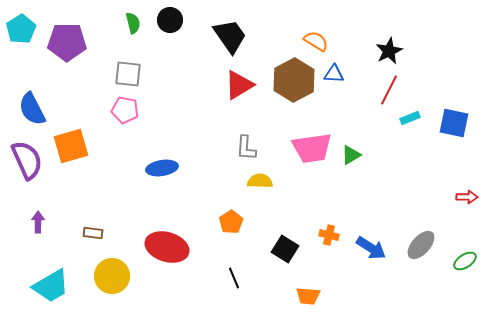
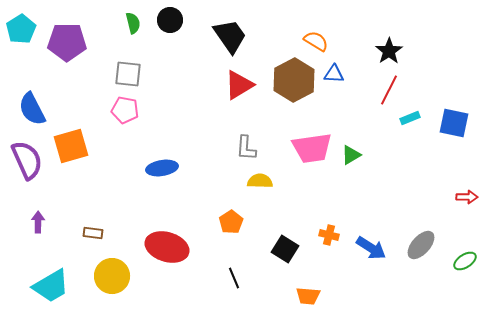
black star: rotated 8 degrees counterclockwise
